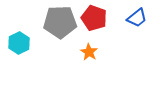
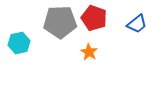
blue trapezoid: moved 6 px down
cyan hexagon: rotated 15 degrees clockwise
